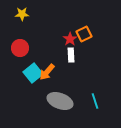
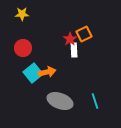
red circle: moved 3 px right
white rectangle: moved 3 px right, 5 px up
orange arrow: rotated 144 degrees counterclockwise
